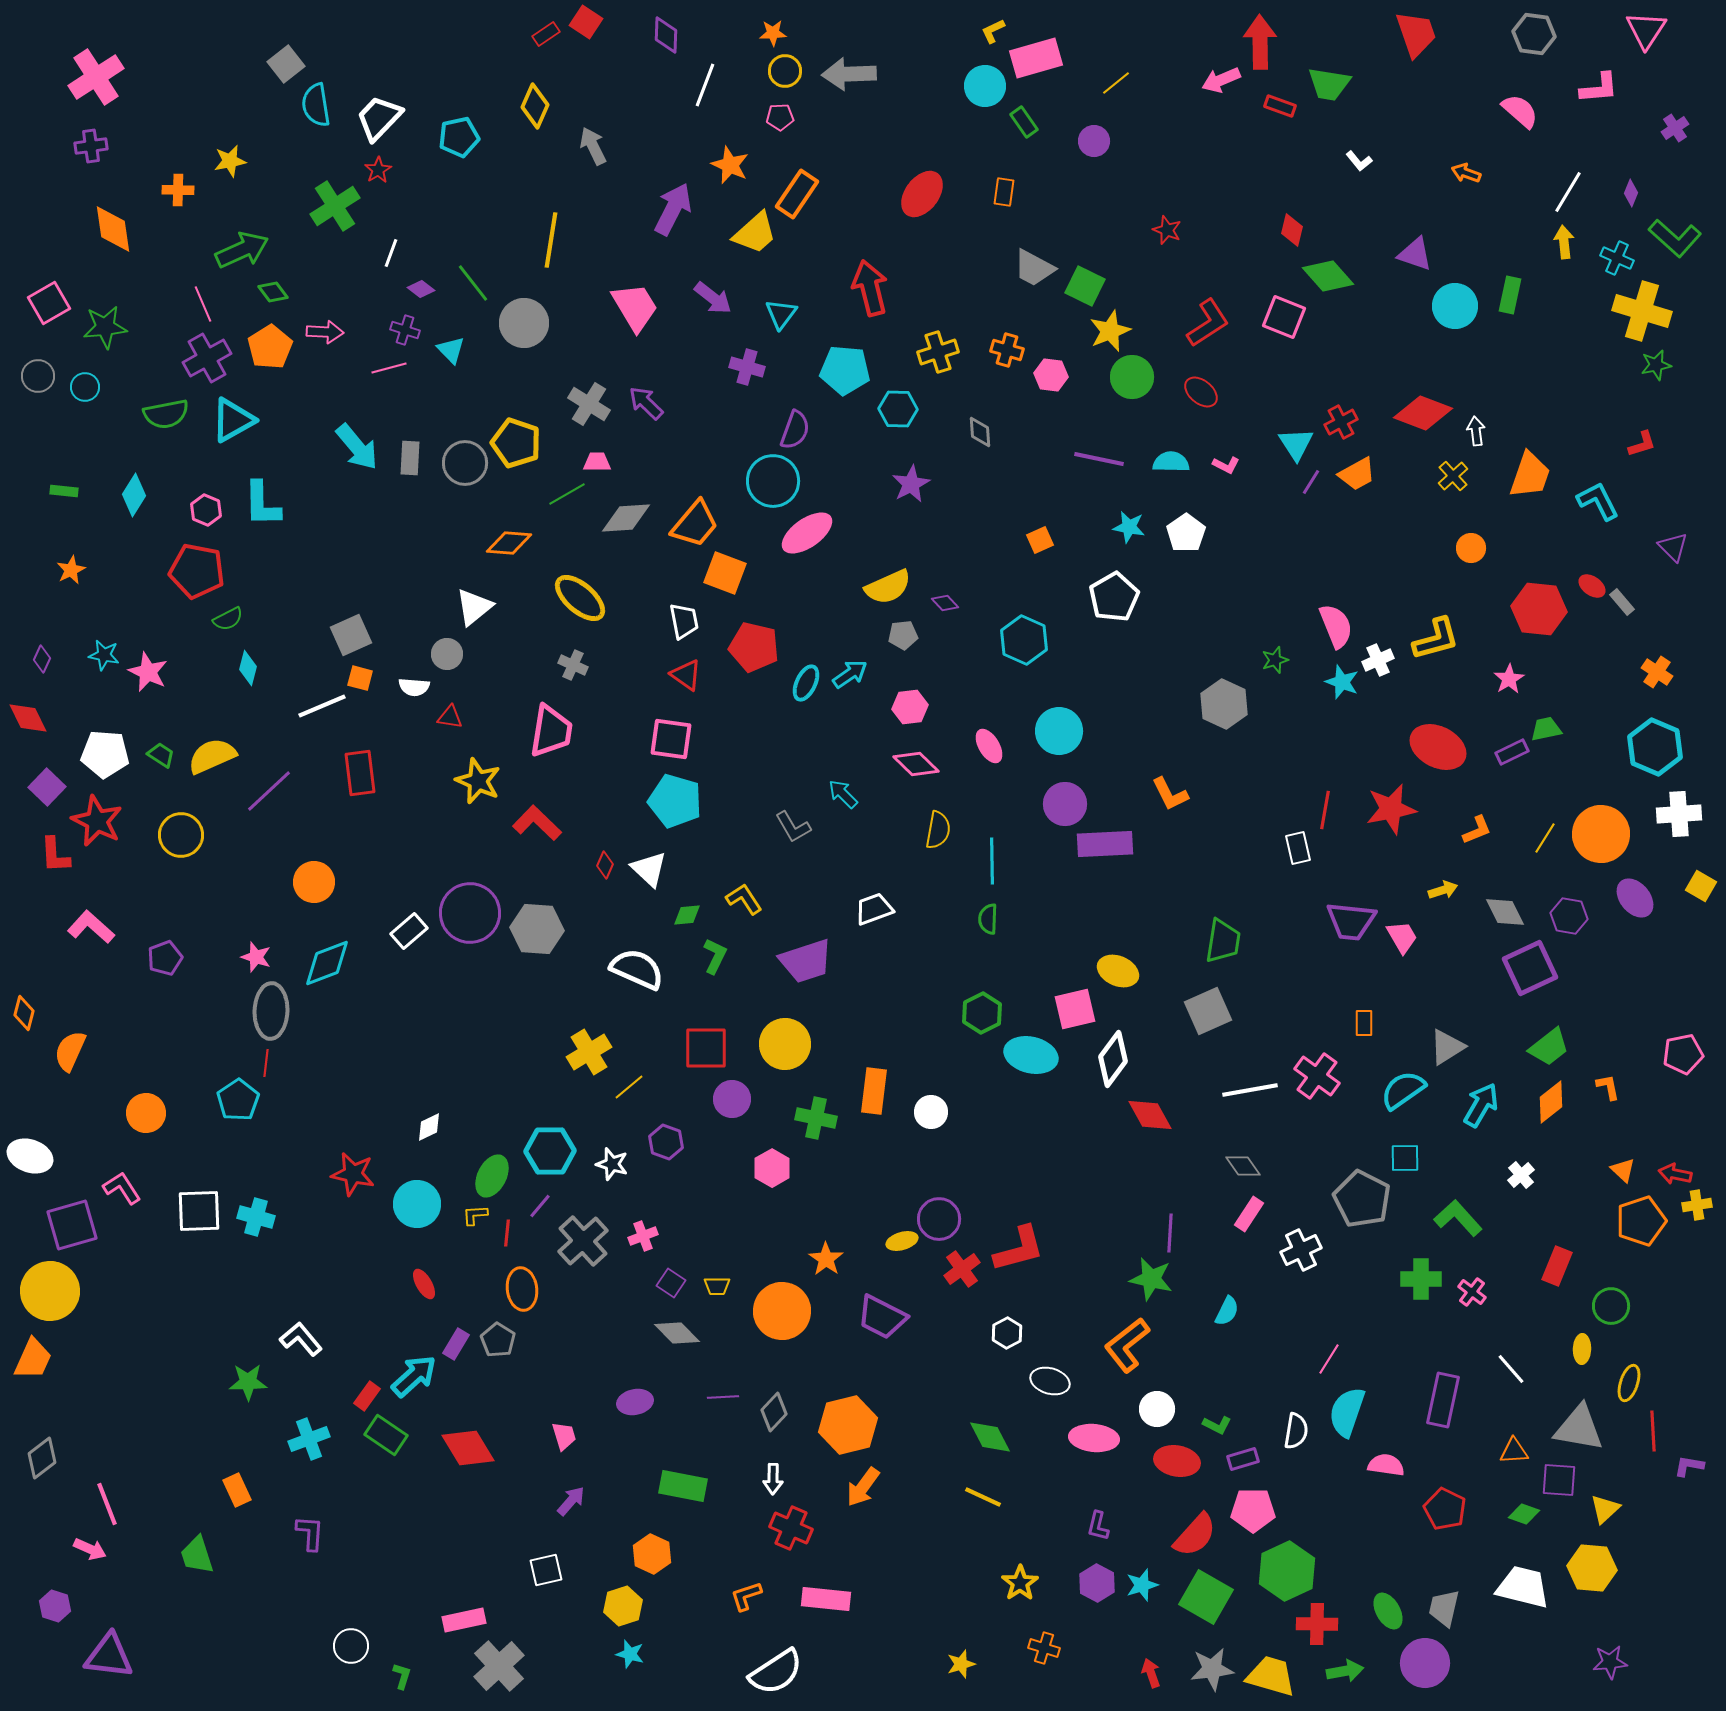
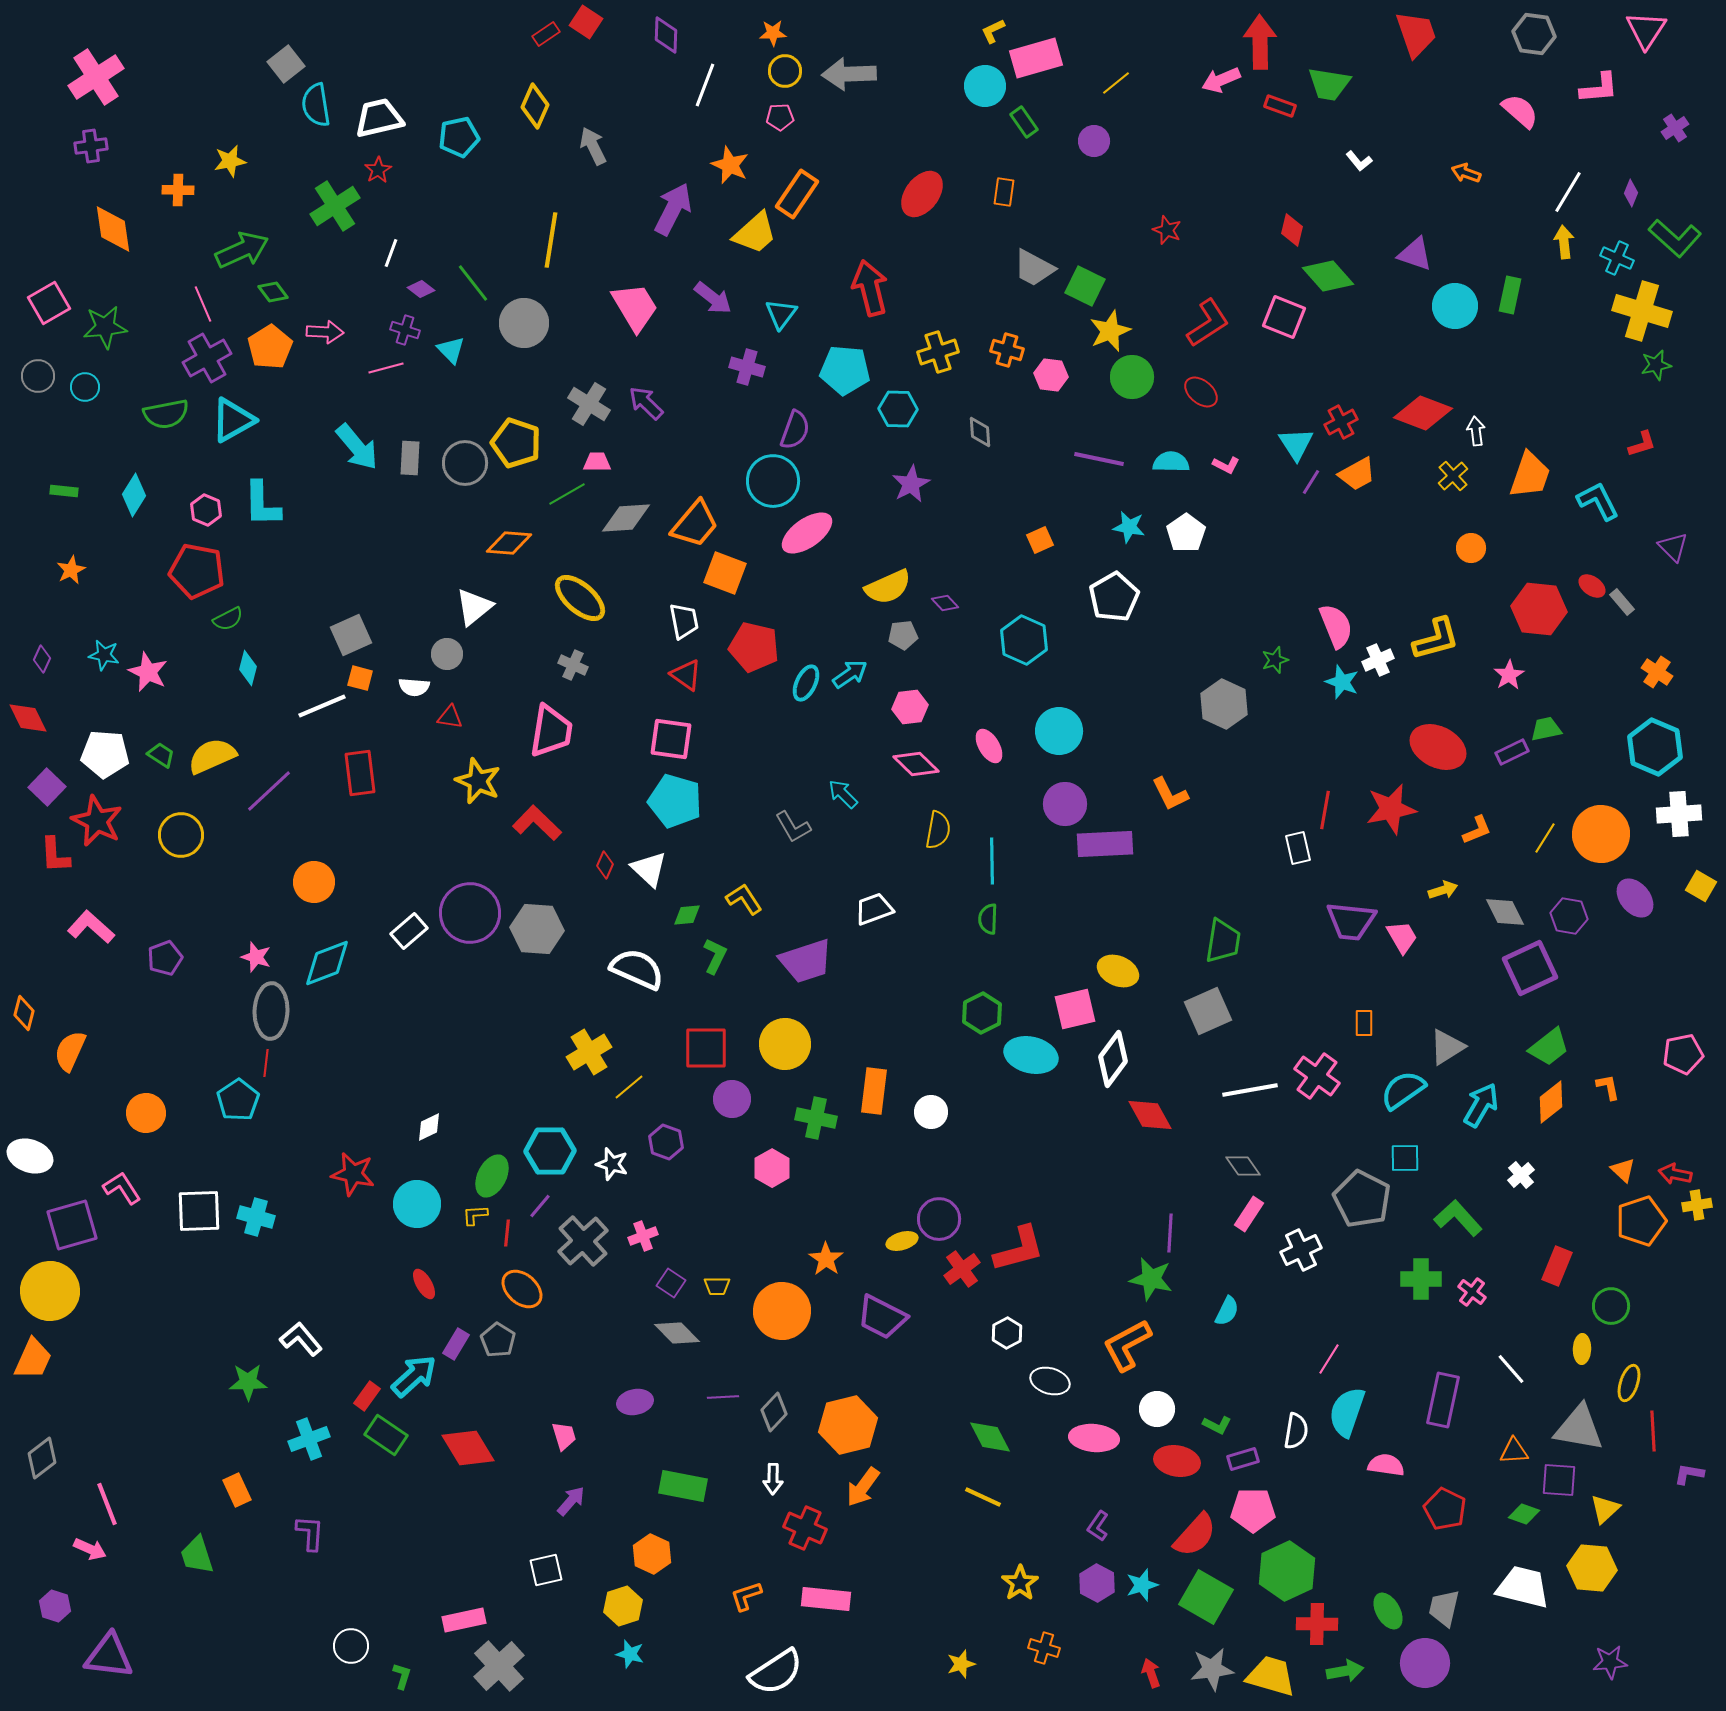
white trapezoid at (379, 118): rotated 33 degrees clockwise
pink line at (389, 368): moved 3 px left
pink star at (1509, 679): moved 4 px up
orange ellipse at (522, 1289): rotated 42 degrees counterclockwise
orange L-shape at (1127, 1345): rotated 10 degrees clockwise
purple L-shape at (1689, 1466): moved 8 px down
purple L-shape at (1098, 1526): rotated 20 degrees clockwise
red cross at (791, 1528): moved 14 px right
